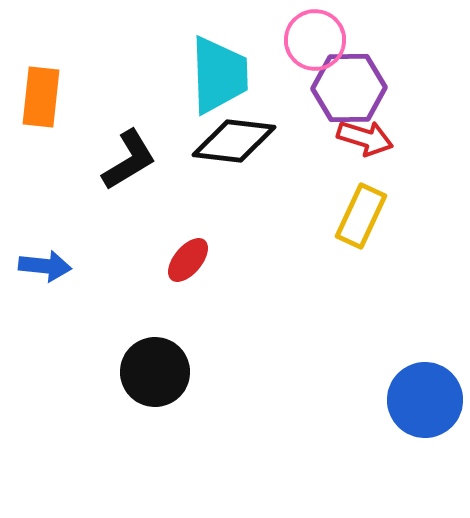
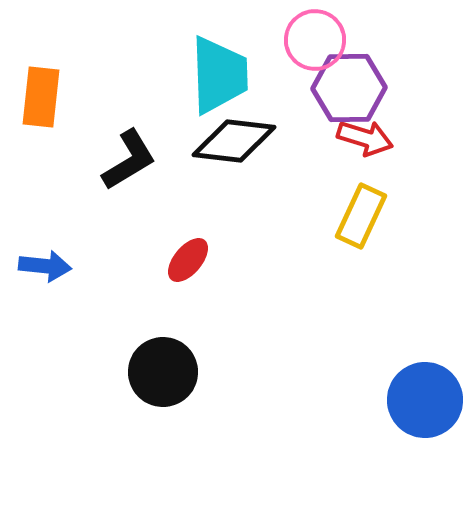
black circle: moved 8 px right
